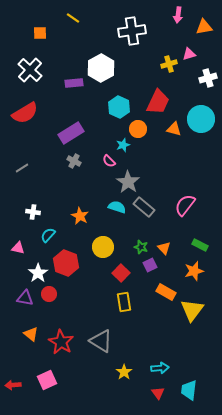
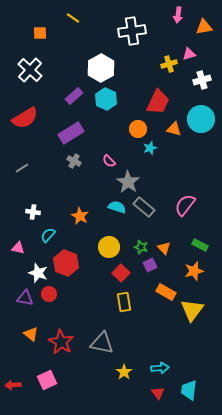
white cross at (208, 78): moved 6 px left, 2 px down
purple rectangle at (74, 83): moved 13 px down; rotated 36 degrees counterclockwise
cyan hexagon at (119, 107): moved 13 px left, 8 px up
red semicircle at (25, 113): moved 5 px down
cyan star at (123, 145): moved 27 px right, 3 px down
yellow circle at (103, 247): moved 6 px right
white star at (38, 273): rotated 18 degrees counterclockwise
gray triangle at (101, 341): moved 1 px right, 2 px down; rotated 20 degrees counterclockwise
